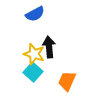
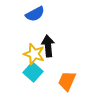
black arrow: moved 1 px left, 1 px up
